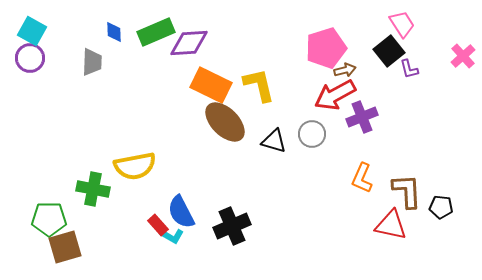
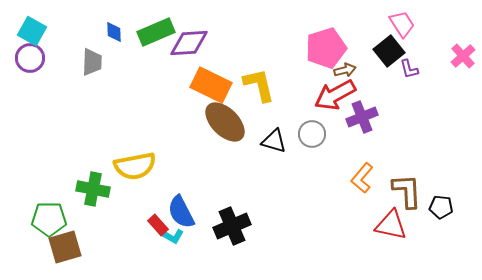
orange L-shape: rotated 16 degrees clockwise
